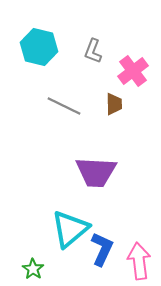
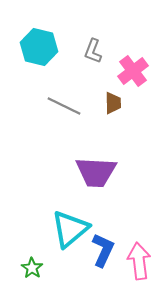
brown trapezoid: moved 1 px left, 1 px up
blue L-shape: moved 1 px right, 1 px down
green star: moved 1 px left, 1 px up
